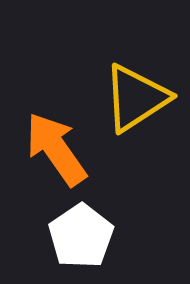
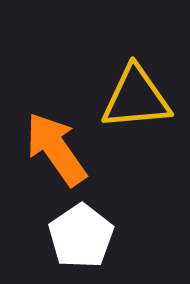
yellow triangle: rotated 28 degrees clockwise
